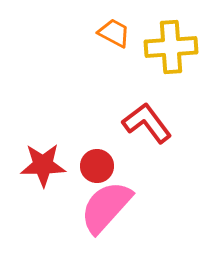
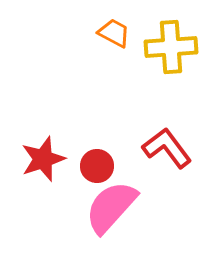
red L-shape: moved 20 px right, 25 px down
red star: moved 6 px up; rotated 18 degrees counterclockwise
pink semicircle: moved 5 px right
